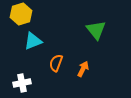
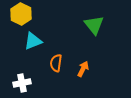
yellow hexagon: rotated 15 degrees counterclockwise
green triangle: moved 2 px left, 5 px up
orange semicircle: rotated 12 degrees counterclockwise
